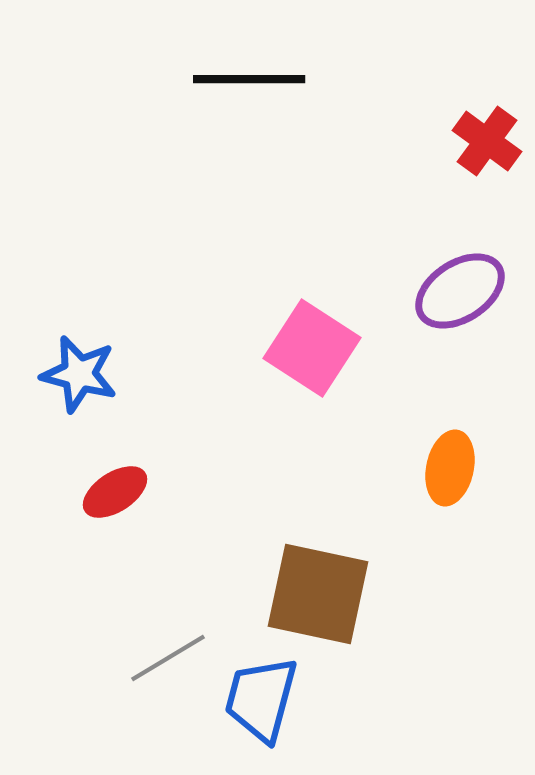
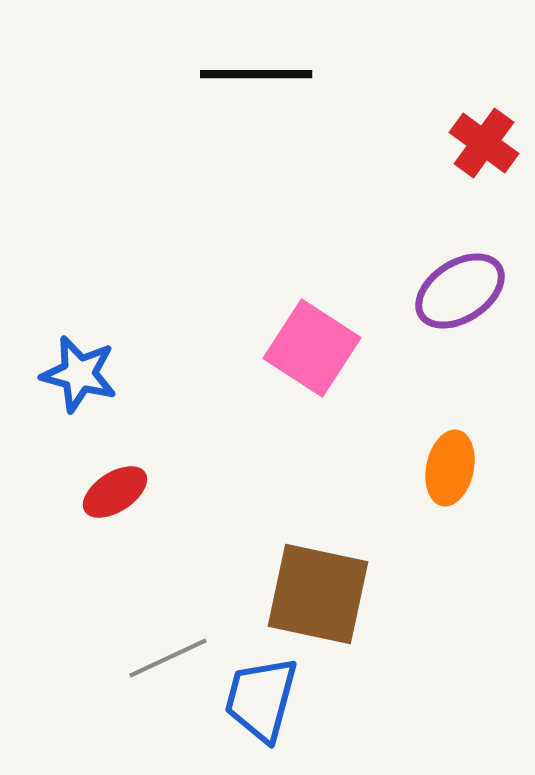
black line: moved 7 px right, 5 px up
red cross: moved 3 px left, 2 px down
gray line: rotated 6 degrees clockwise
